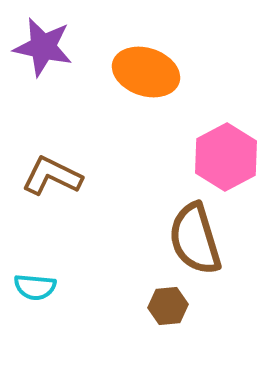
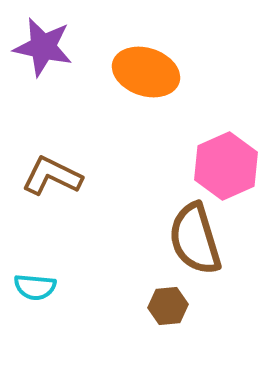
pink hexagon: moved 9 px down; rotated 4 degrees clockwise
